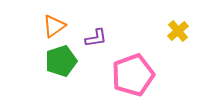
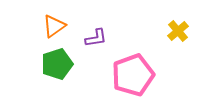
green pentagon: moved 4 px left, 3 px down
